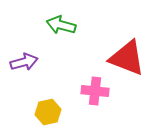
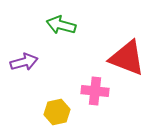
yellow hexagon: moved 9 px right
